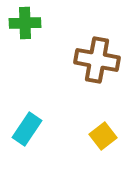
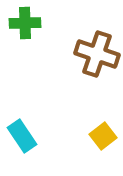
brown cross: moved 6 px up; rotated 9 degrees clockwise
cyan rectangle: moved 5 px left, 7 px down; rotated 68 degrees counterclockwise
